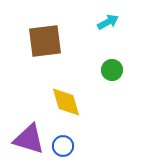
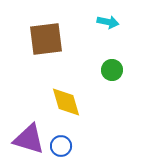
cyan arrow: rotated 40 degrees clockwise
brown square: moved 1 px right, 2 px up
blue circle: moved 2 px left
